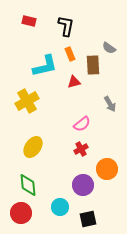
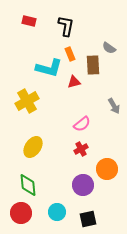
cyan L-shape: moved 4 px right, 2 px down; rotated 28 degrees clockwise
gray arrow: moved 4 px right, 2 px down
cyan circle: moved 3 px left, 5 px down
